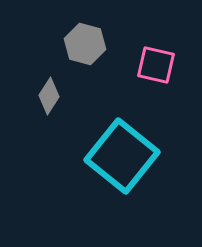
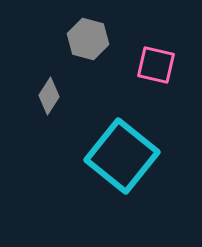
gray hexagon: moved 3 px right, 5 px up
